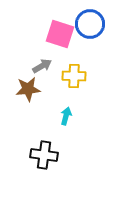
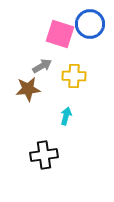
black cross: rotated 16 degrees counterclockwise
